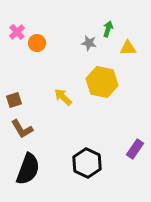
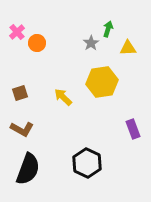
gray star: moved 2 px right; rotated 28 degrees clockwise
yellow hexagon: rotated 20 degrees counterclockwise
brown square: moved 6 px right, 7 px up
brown L-shape: rotated 30 degrees counterclockwise
purple rectangle: moved 2 px left, 20 px up; rotated 54 degrees counterclockwise
